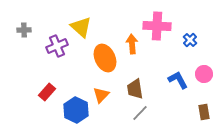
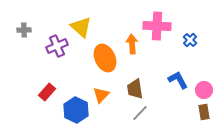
pink circle: moved 16 px down
